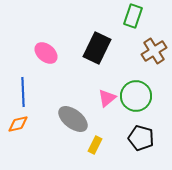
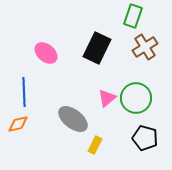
brown cross: moved 9 px left, 4 px up
blue line: moved 1 px right
green circle: moved 2 px down
black pentagon: moved 4 px right
